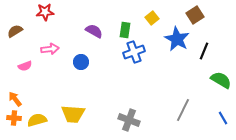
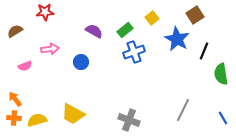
green rectangle: rotated 42 degrees clockwise
green semicircle: moved 6 px up; rotated 130 degrees counterclockwise
yellow trapezoid: rotated 25 degrees clockwise
